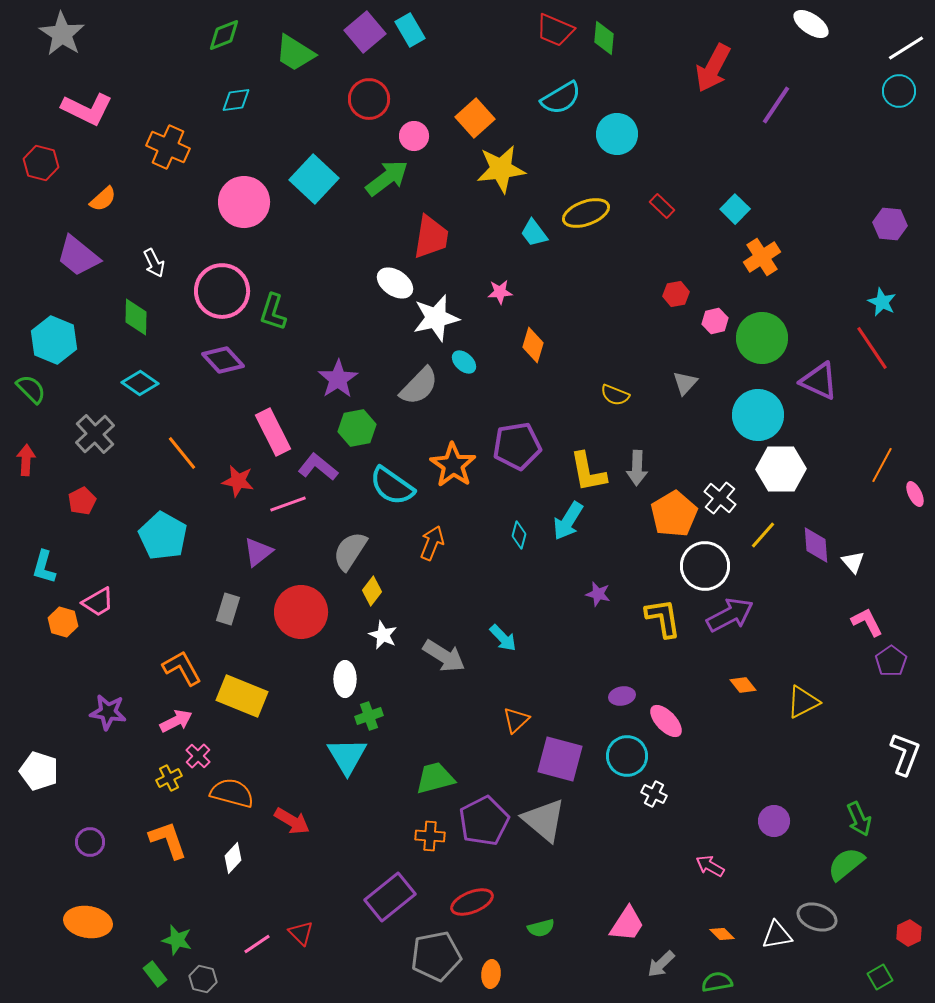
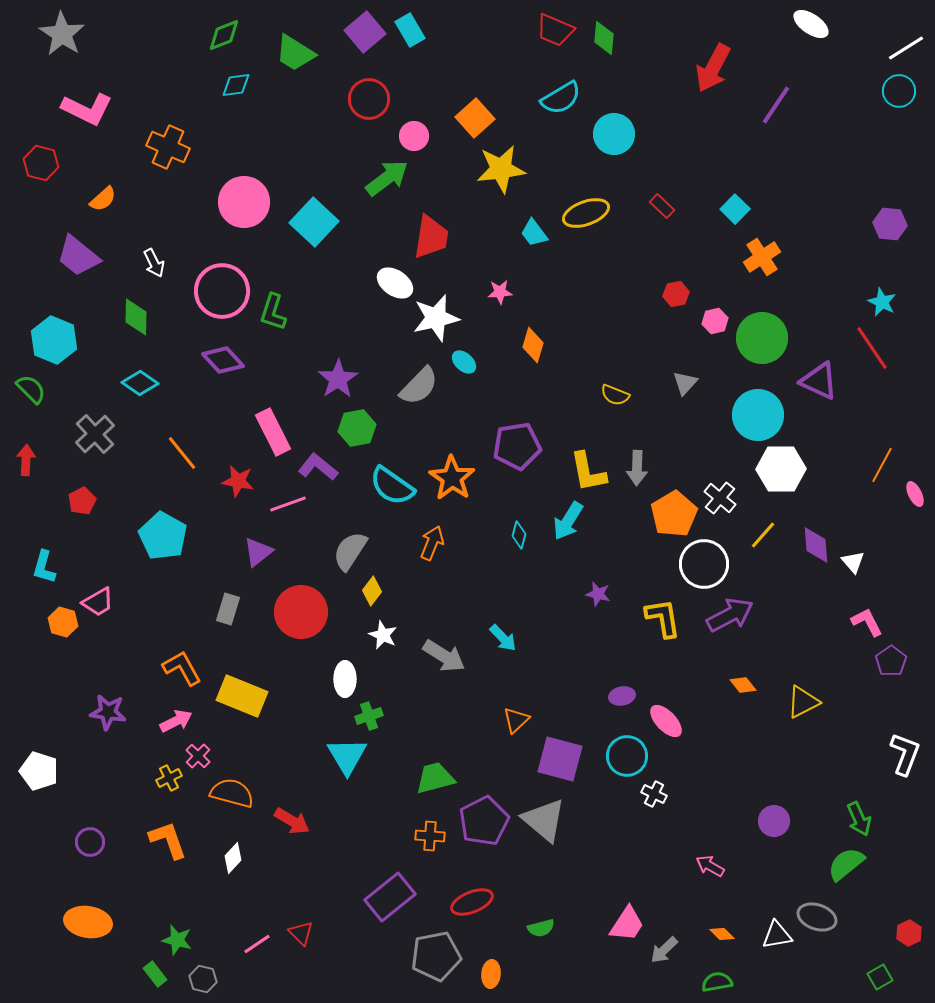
cyan diamond at (236, 100): moved 15 px up
cyan circle at (617, 134): moved 3 px left
cyan square at (314, 179): moved 43 px down
orange star at (453, 465): moved 1 px left, 13 px down
white circle at (705, 566): moved 1 px left, 2 px up
gray arrow at (661, 964): moved 3 px right, 14 px up
